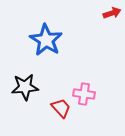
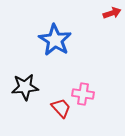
blue star: moved 9 px right
pink cross: moved 1 px left
